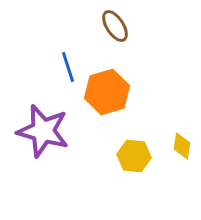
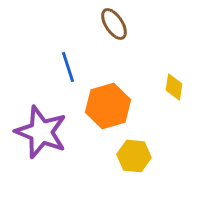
brown ellipse: moved 1 px left, 2 px up
orange hexagon: moved 1 px right, 14 px down
purple star: moved 2 px left, 1 px down; rotated 6 degrees clockwise
yellow diamond: moved 8 px left, 59 px up
